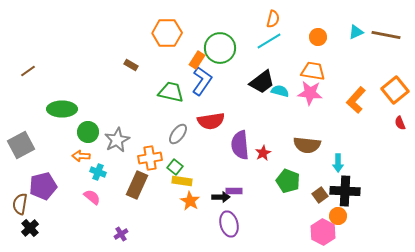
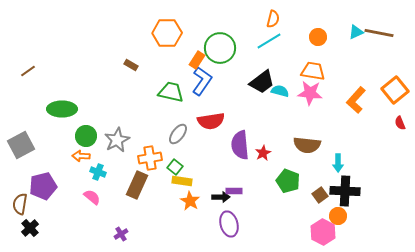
brown line at (386, 35): moved 7 px left, 2 px up
green circle at (88, 132): moved 2 px left, 4 px down
